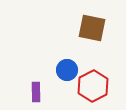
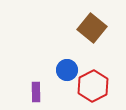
brown square: rotated 28 degrees clockwise
